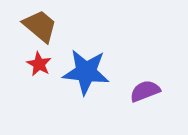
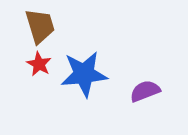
brown trapezoid: rotated 33 degrees clockwise
blue star: moved 2 px left, 2 px down; rotated 12 degrees counterclockwise
